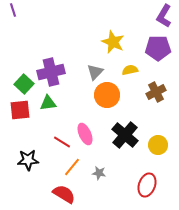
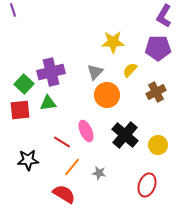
yellow star: rotated 25 degrees counterclockwise
yellow semicircle: rotated 35 degrees counterclockwise
pink ellipse: moved 1 px right, 3 px up
